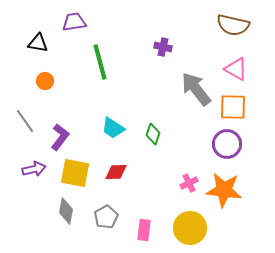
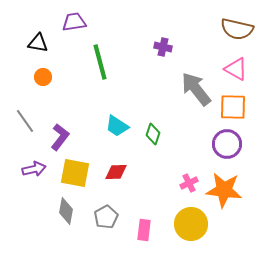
brown semicircle: moved 4 px right, 4 px down
orange circle: moved 2 px left, 4 px up
cyan trapezoid: moved 4 px right, 2 px up
yellow circle: moved 1 px right, 4 px up
